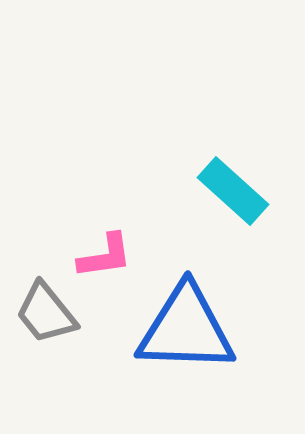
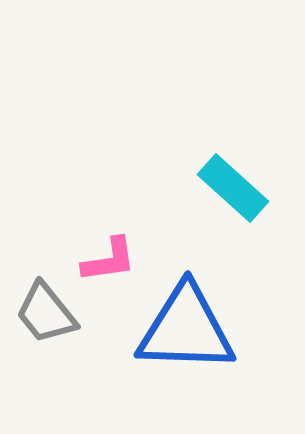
cyan rectangle: moved 3 px up
pink L-shape: moved 4 px right, 4 px down
